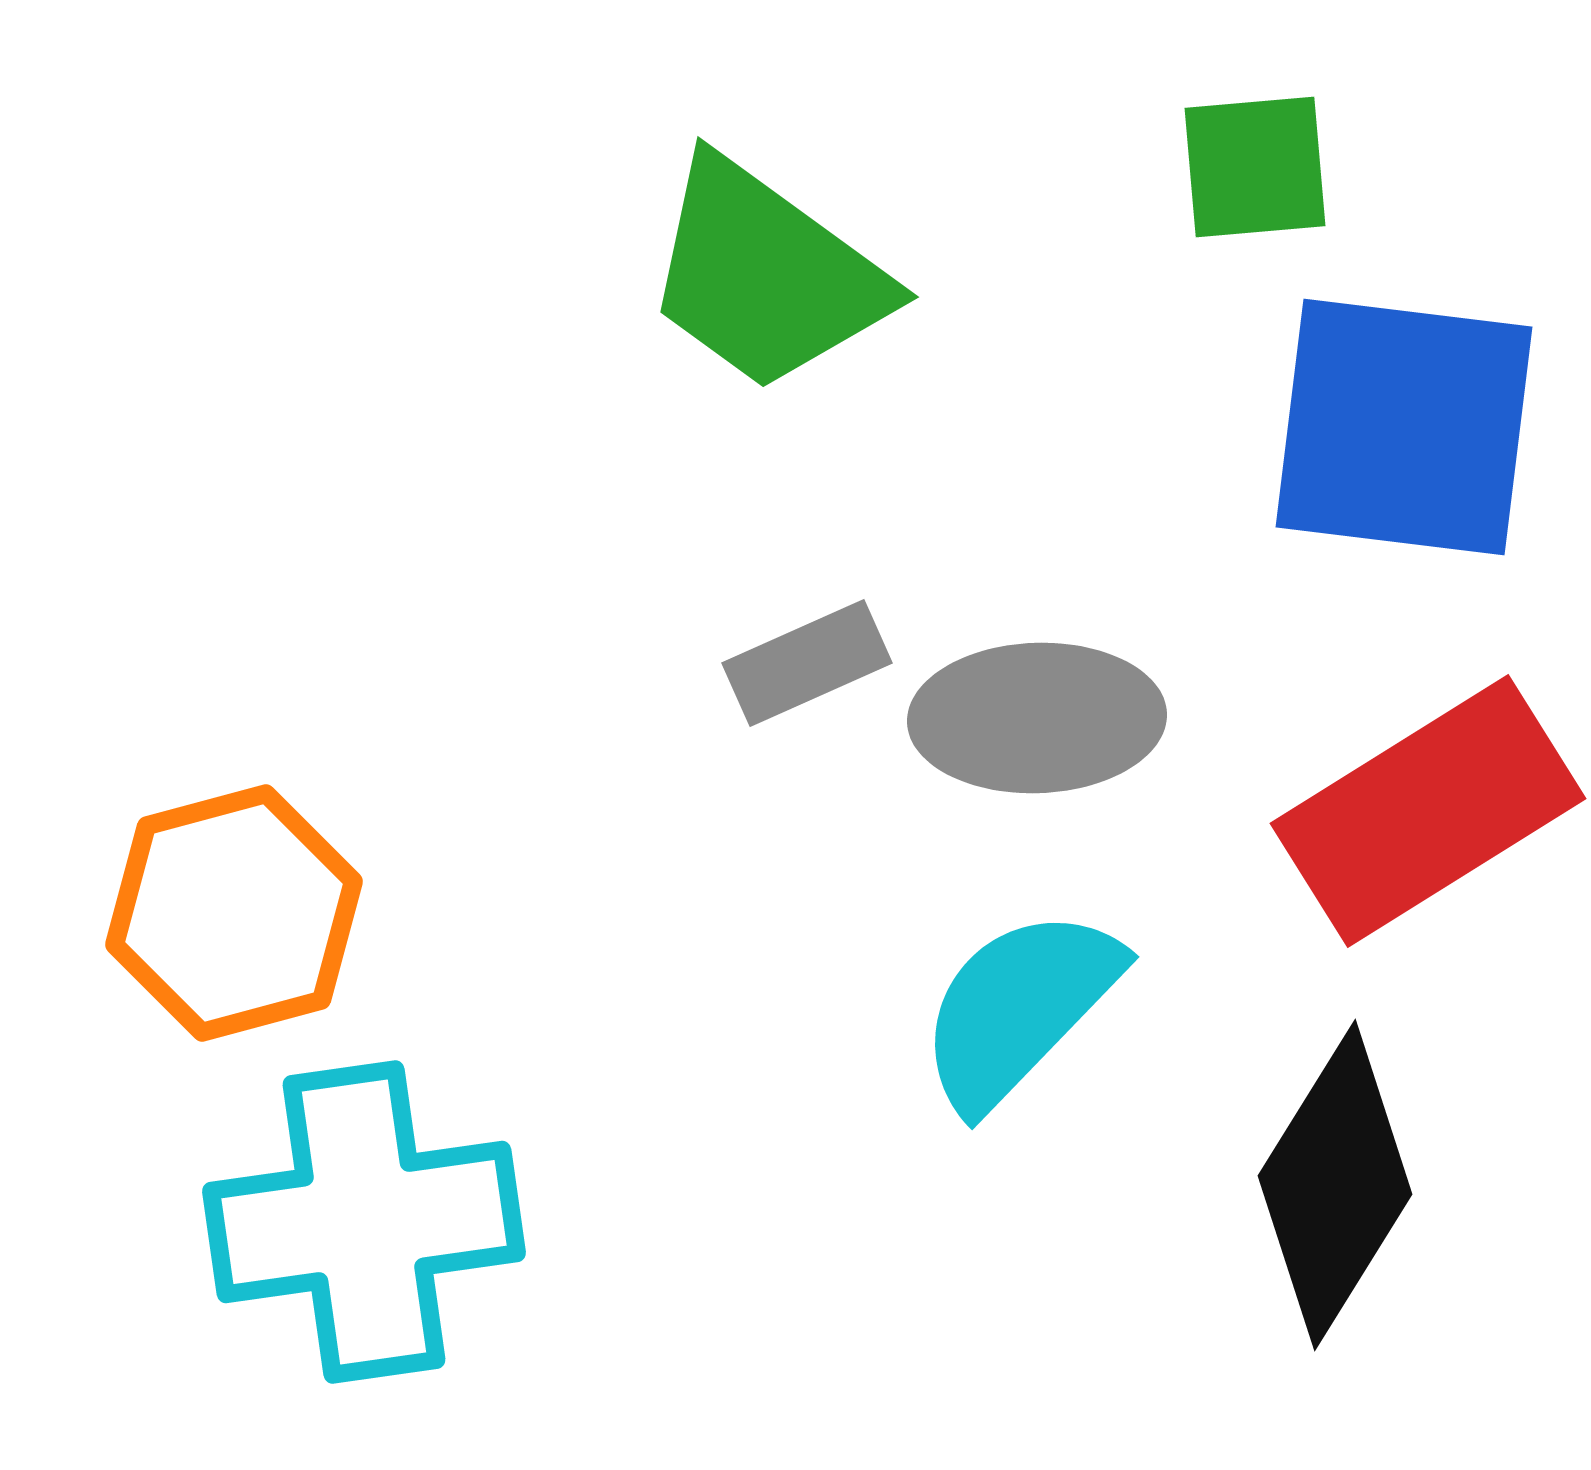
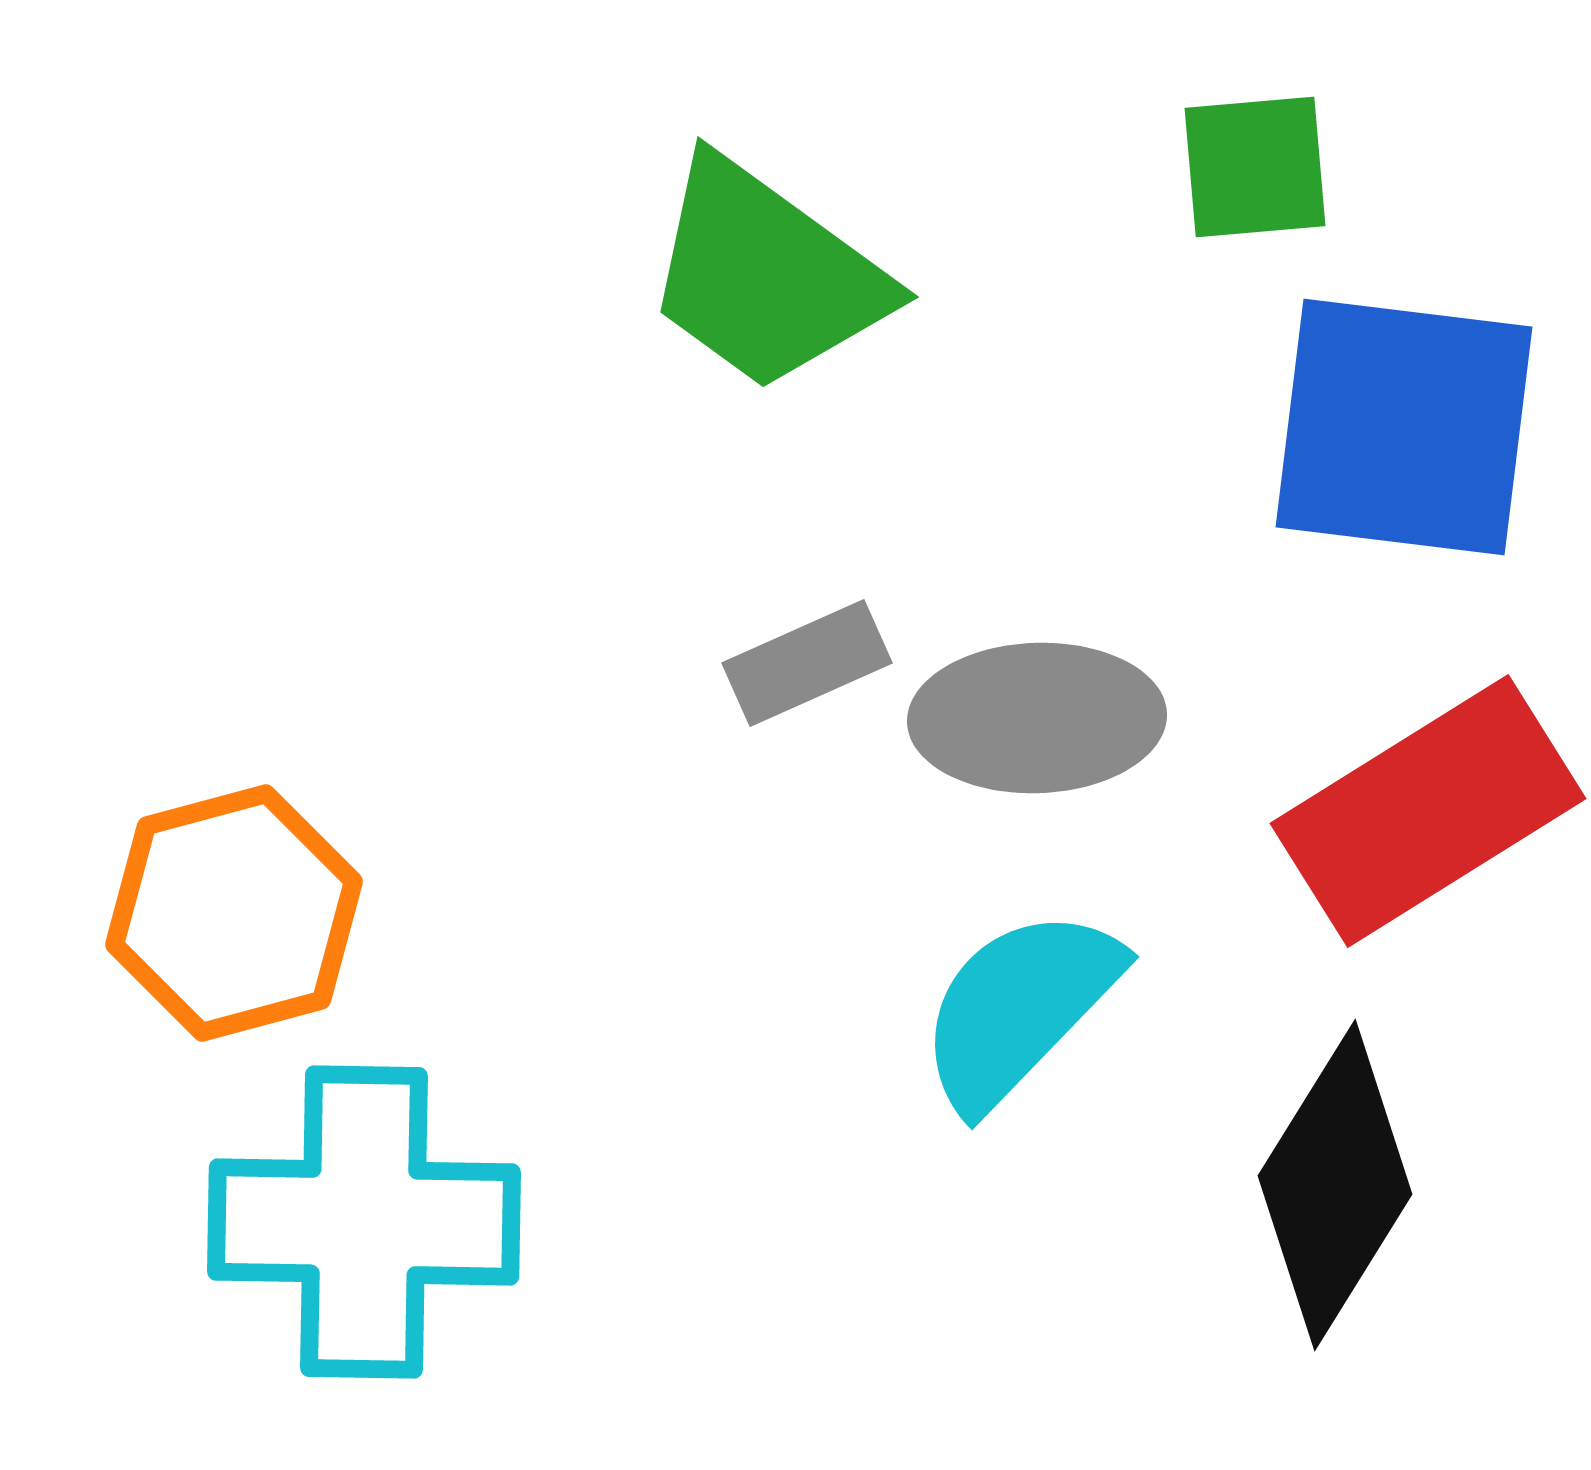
cyan cross: rotated 9 degrees clockwise
